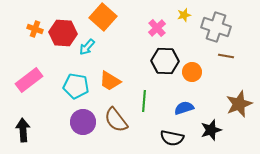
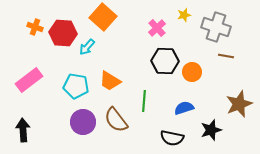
orange cross: moved 2 px up
